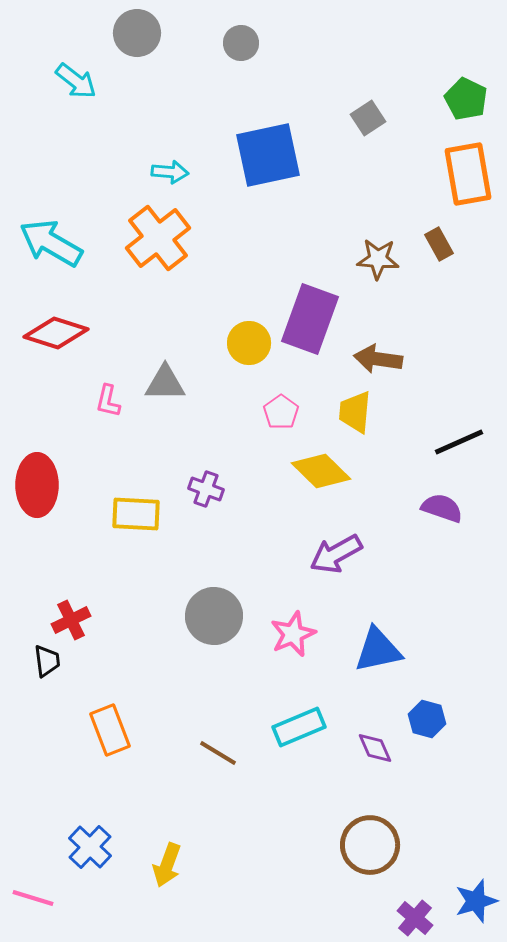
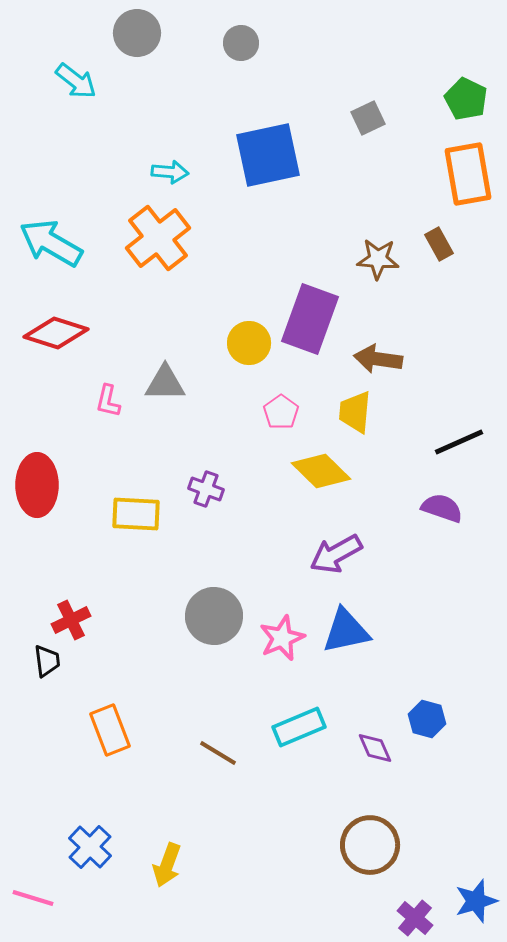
gray square at (368, 118): rotated 8 degrees clockwise
pink star at (293, 634): moved 11 px left, 4 px down
blue triangle at (378, 650): moved 32 px left, 19 px up
